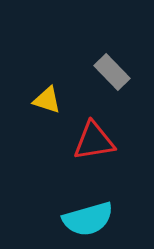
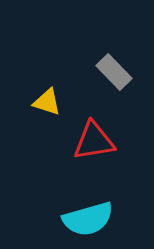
gray rectangle: moved 2 px right
yellow triangle: moved 2 px down
